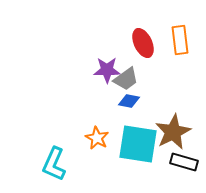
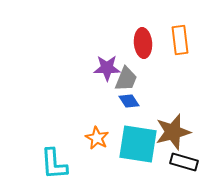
red ellipse: rotated 20 degrees clockwise
purple star: moved 2 px up
gray trapezoid: rotated 32 degrees counterclockwise
blue diamond: rotated 45 degrees clockwise
brown star: rotated 12 degrees clockwise
cyan L-shape: rotated 28 degrees counterclockwise
